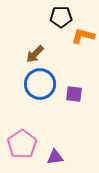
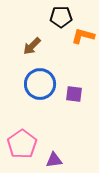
brown arrow: moved 3 px left, 8 px up
purple triangle: moved 1 px left, 3 px down
